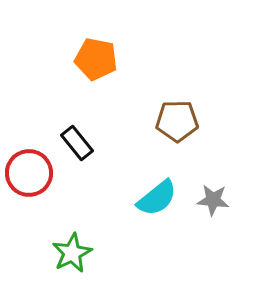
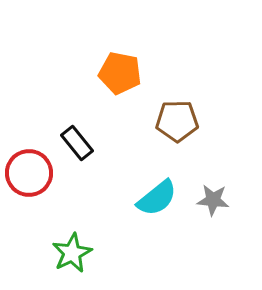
orange pentagon: moved 24 px right, 14 px down
